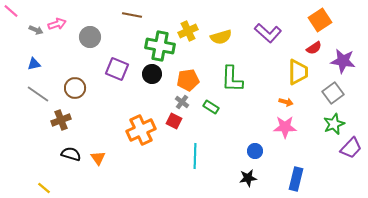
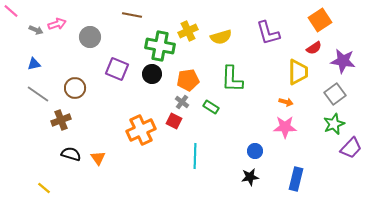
purple L-shape: rotated 32 degrees clockwise
gray square: moved 2 px right, 1 px down
black star: moved 2 px right, 1 px up
